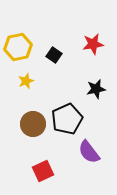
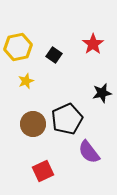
red star: rotated 25 degrees counterclockwise
black star: moved 6 px right, 4 px down
